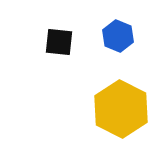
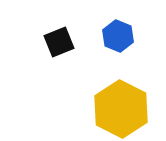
black square: rotated 28 degrees counterclockwise
